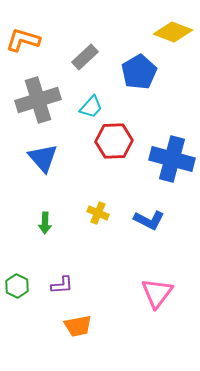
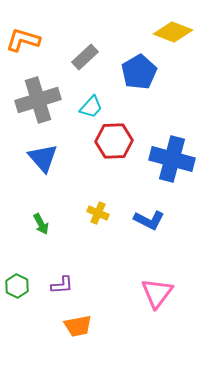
green arrow: moved 4 px left, 1 px down; rotated 30 degrees counterclockwise
